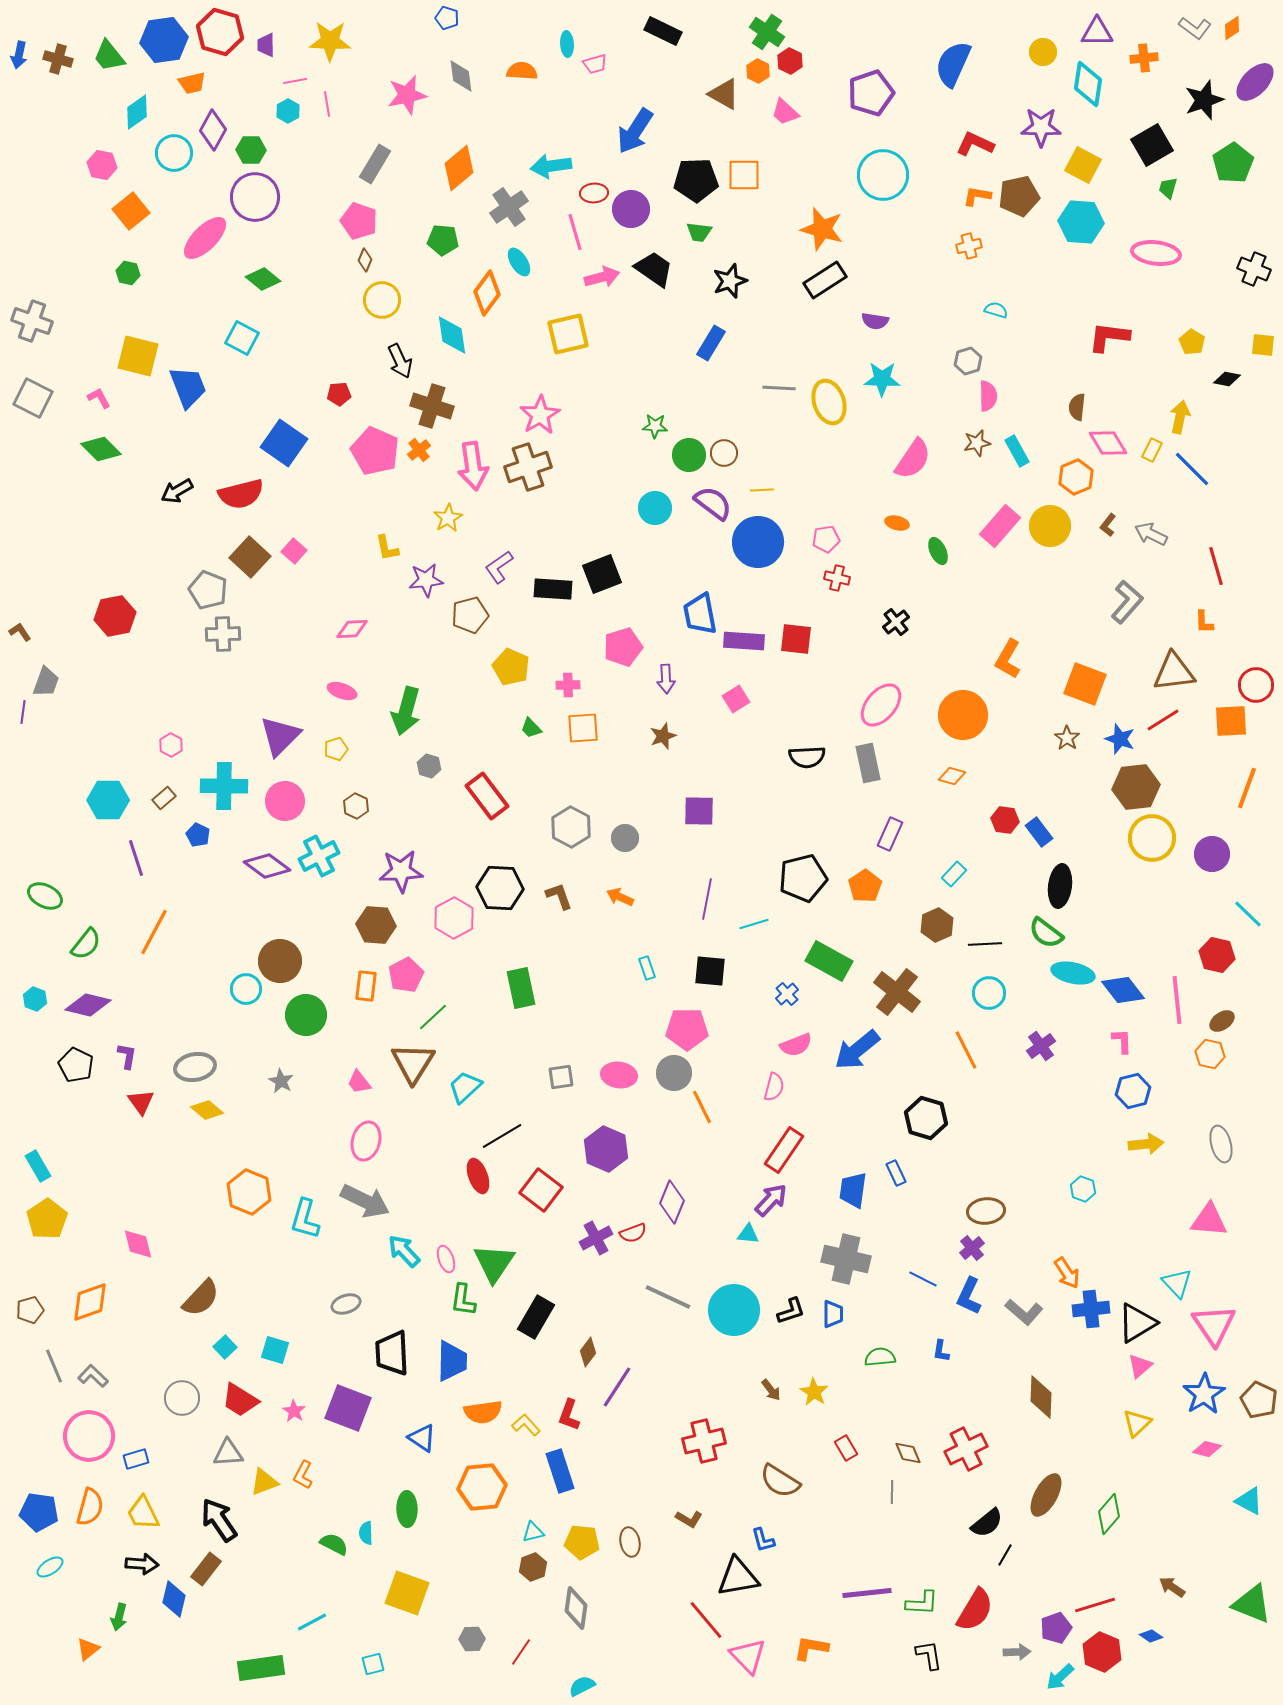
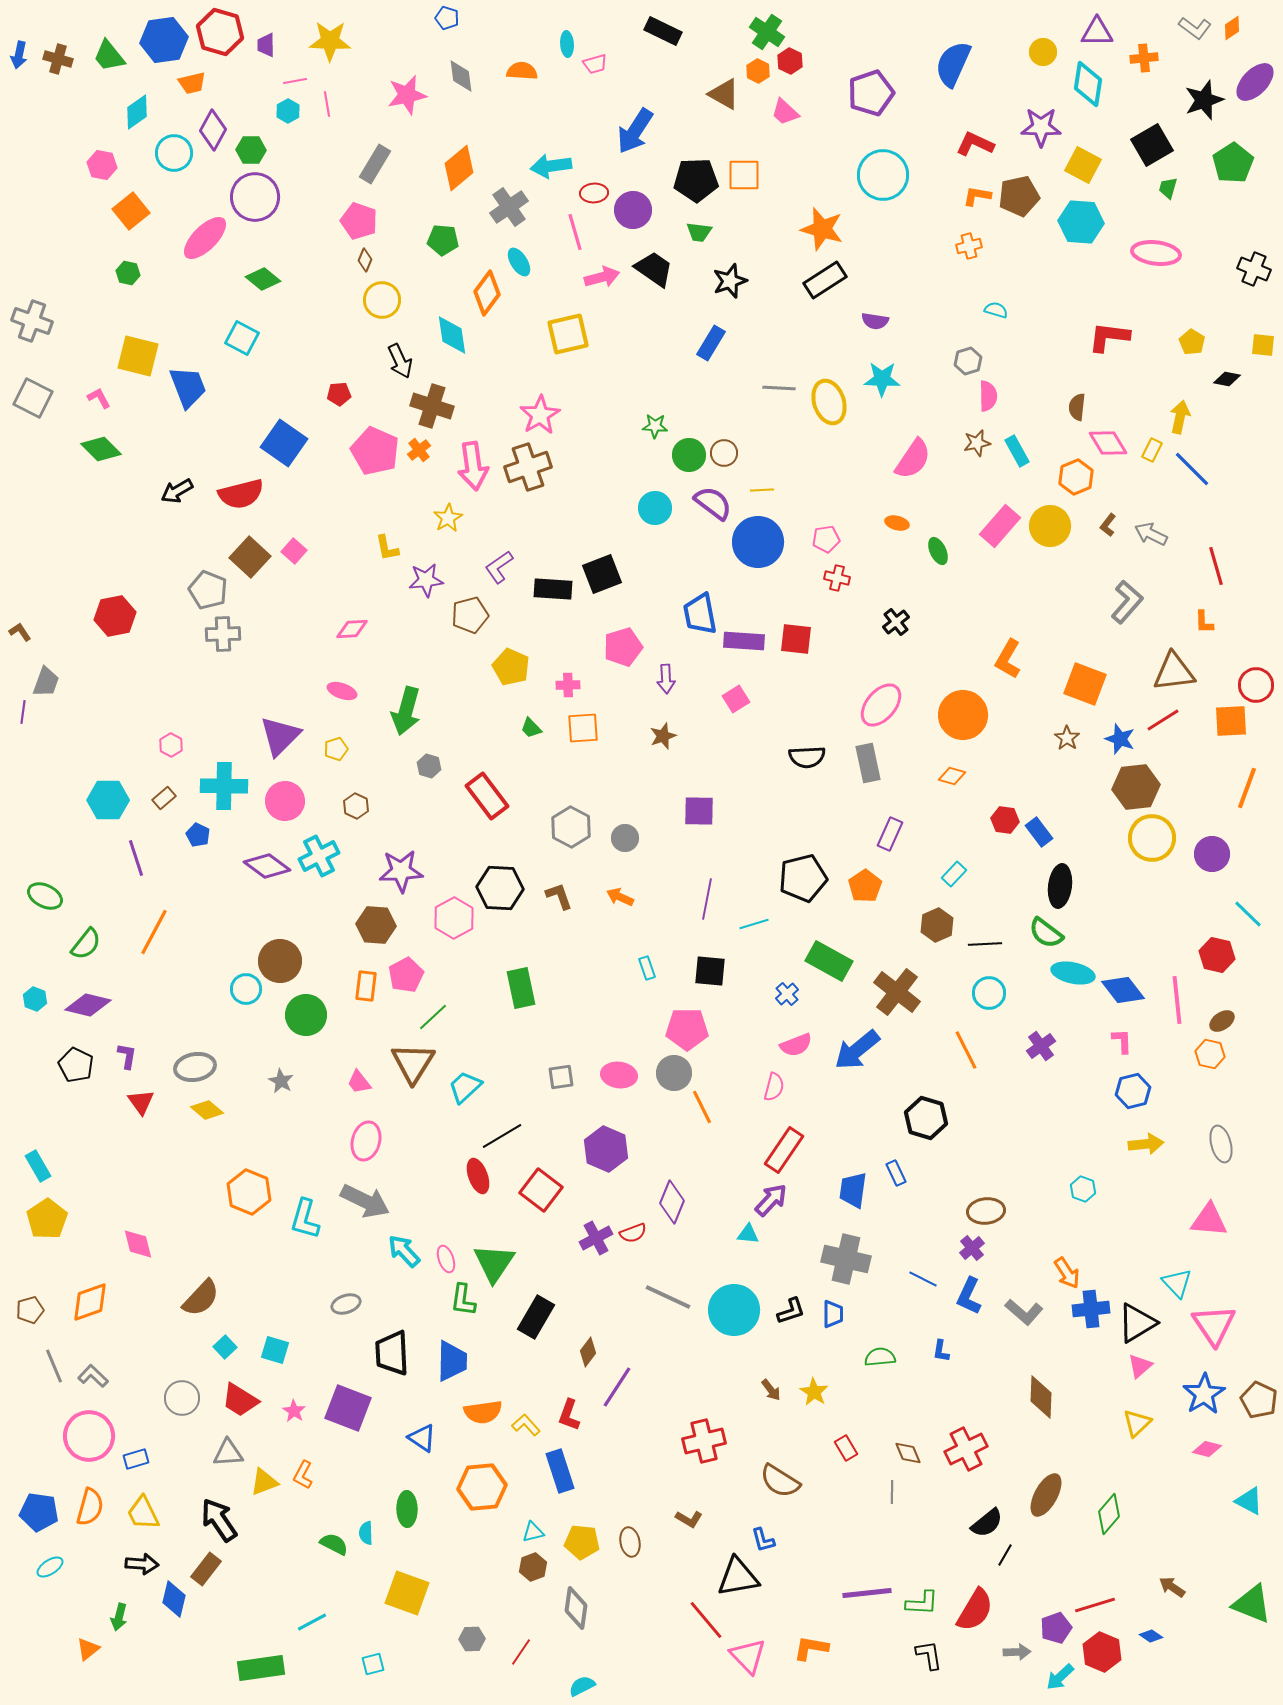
purple circle at (631, 209): moved 2 px right, 1 px down
